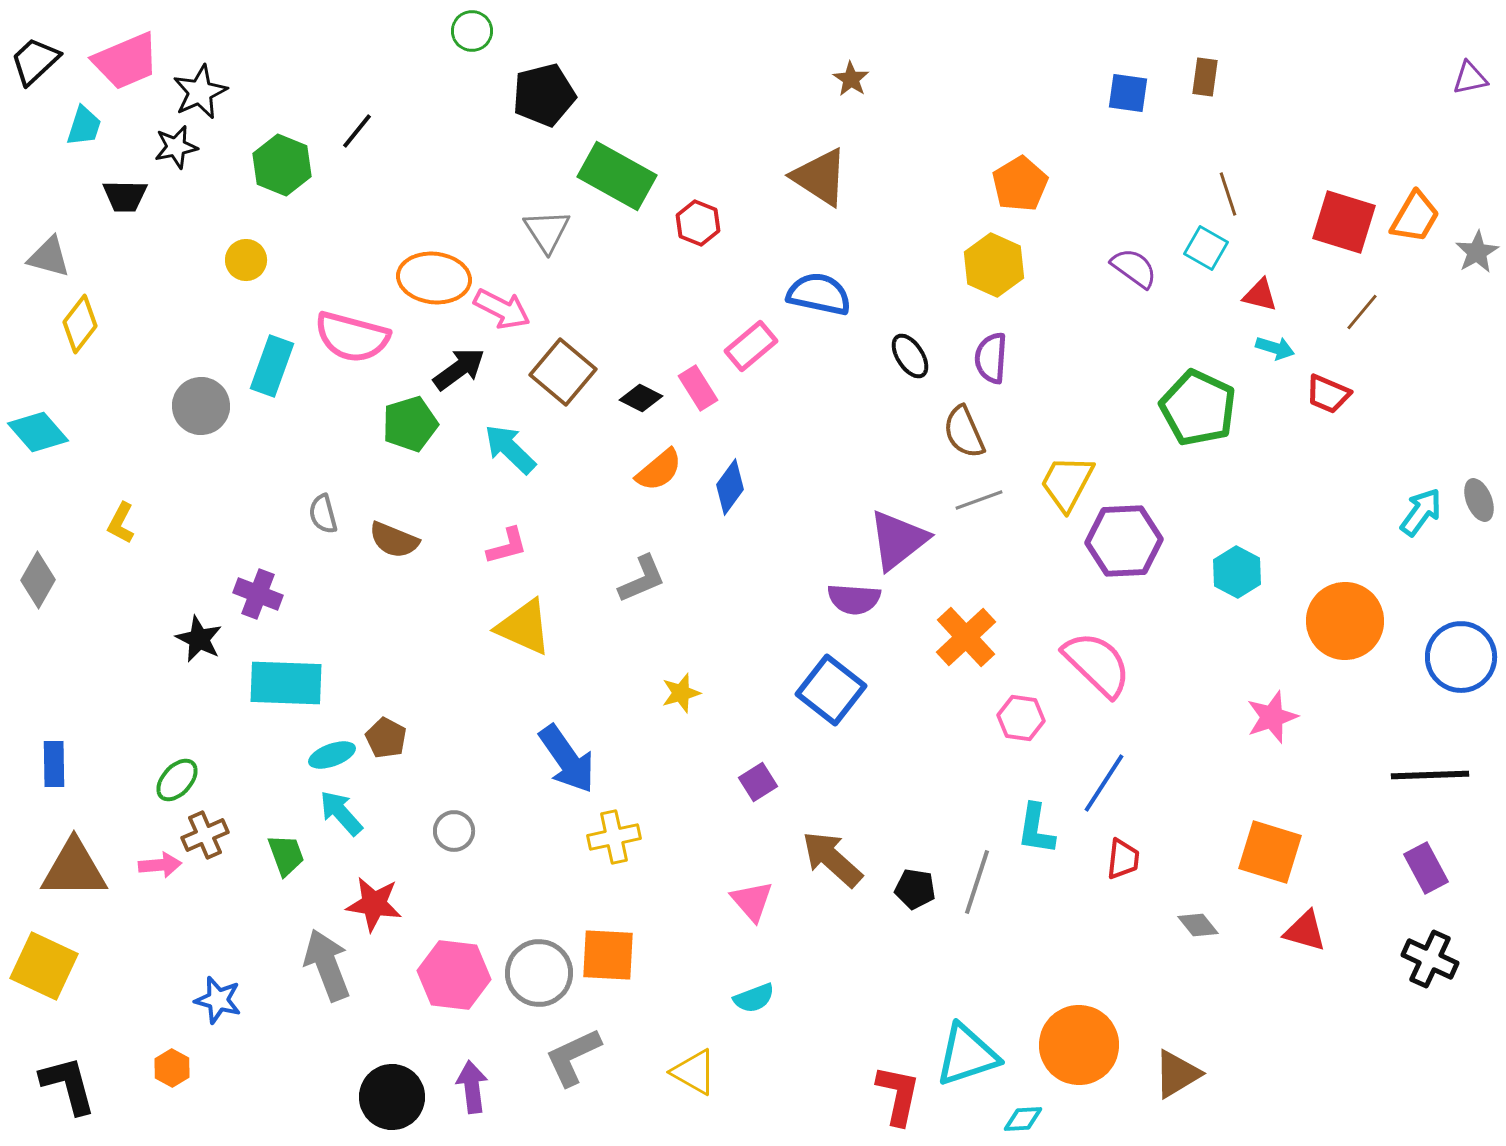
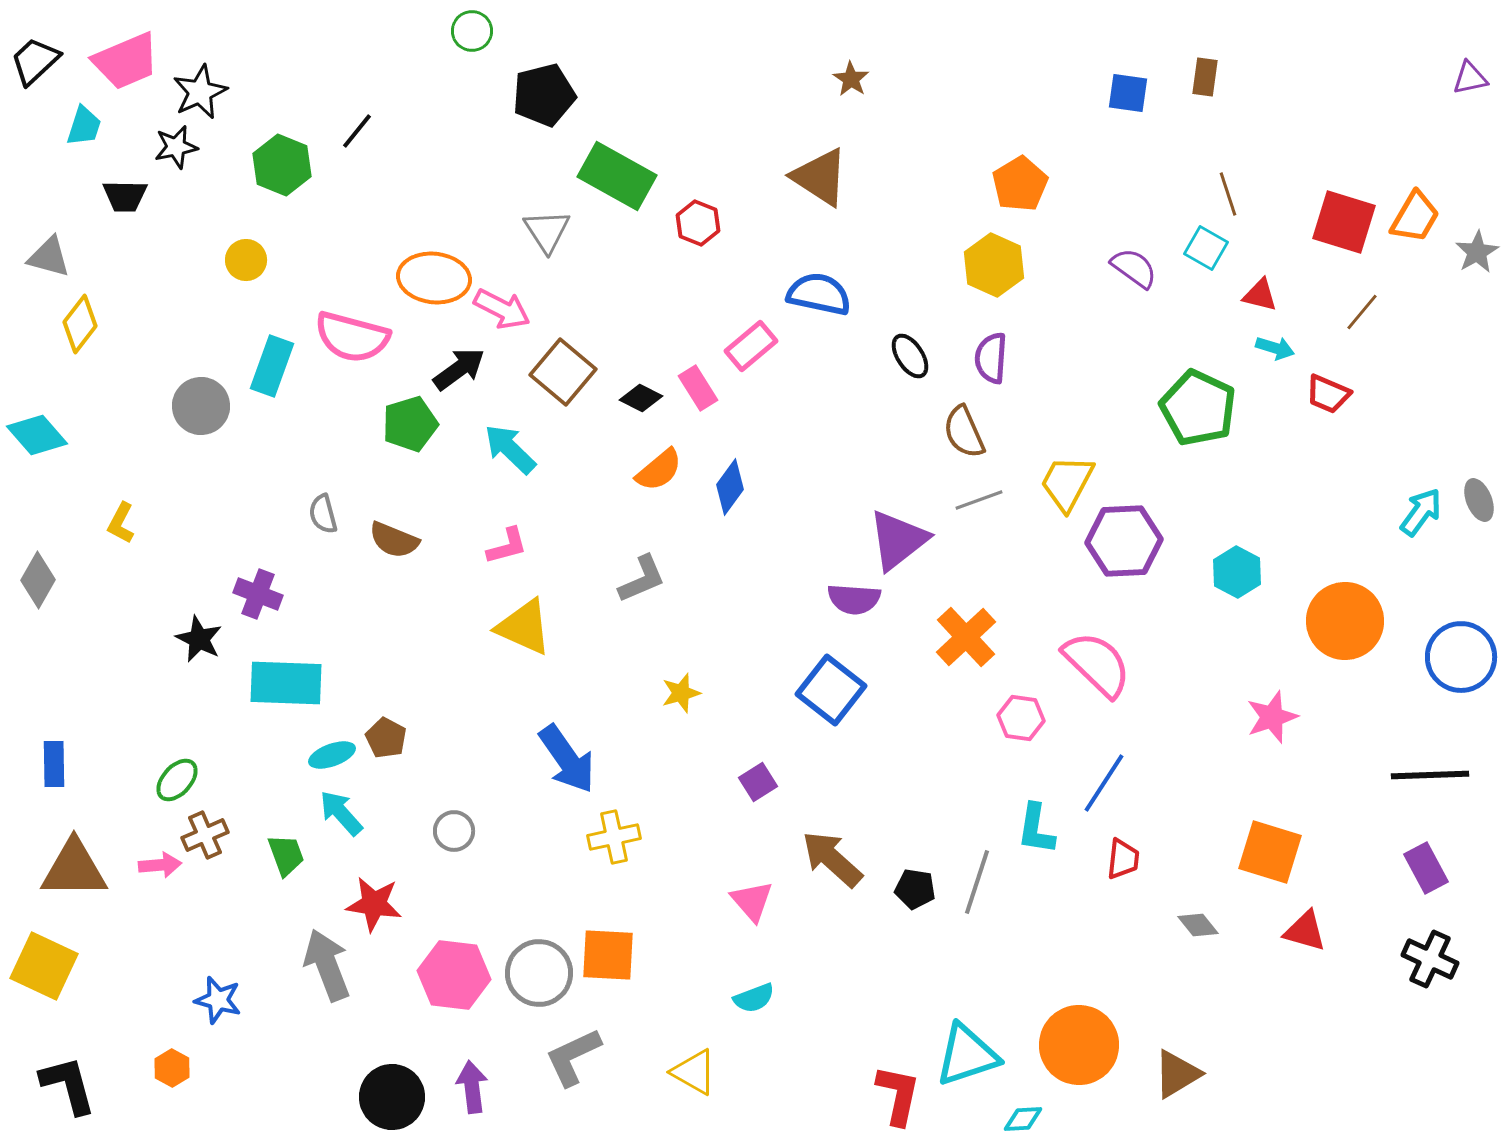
cyan diamond at (38, 432): moved 1 px left, 3 px down
